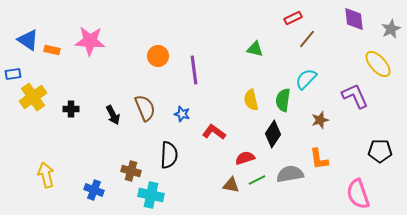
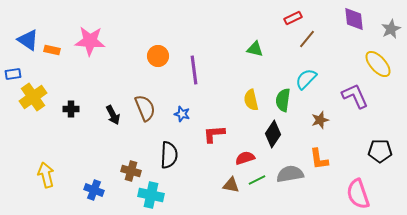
red L-shape: moved 2 px down; rotated 40 degrees counterclockwise
